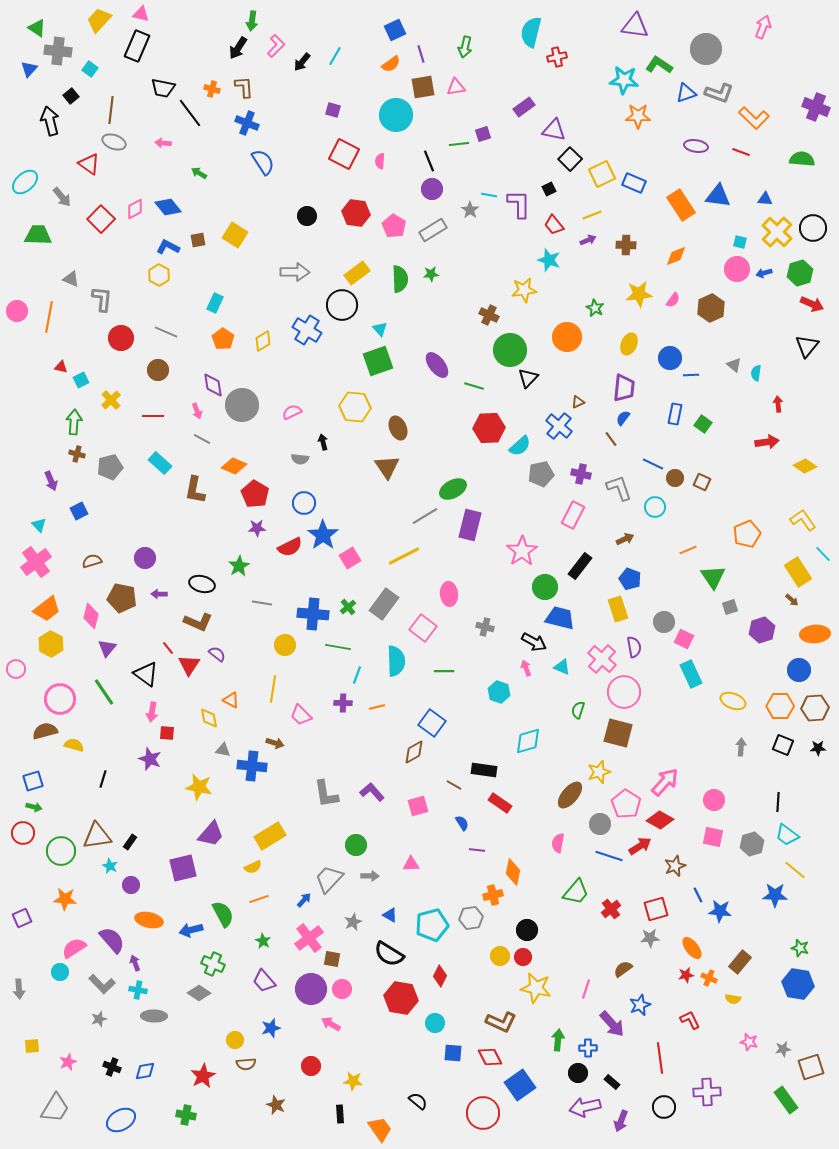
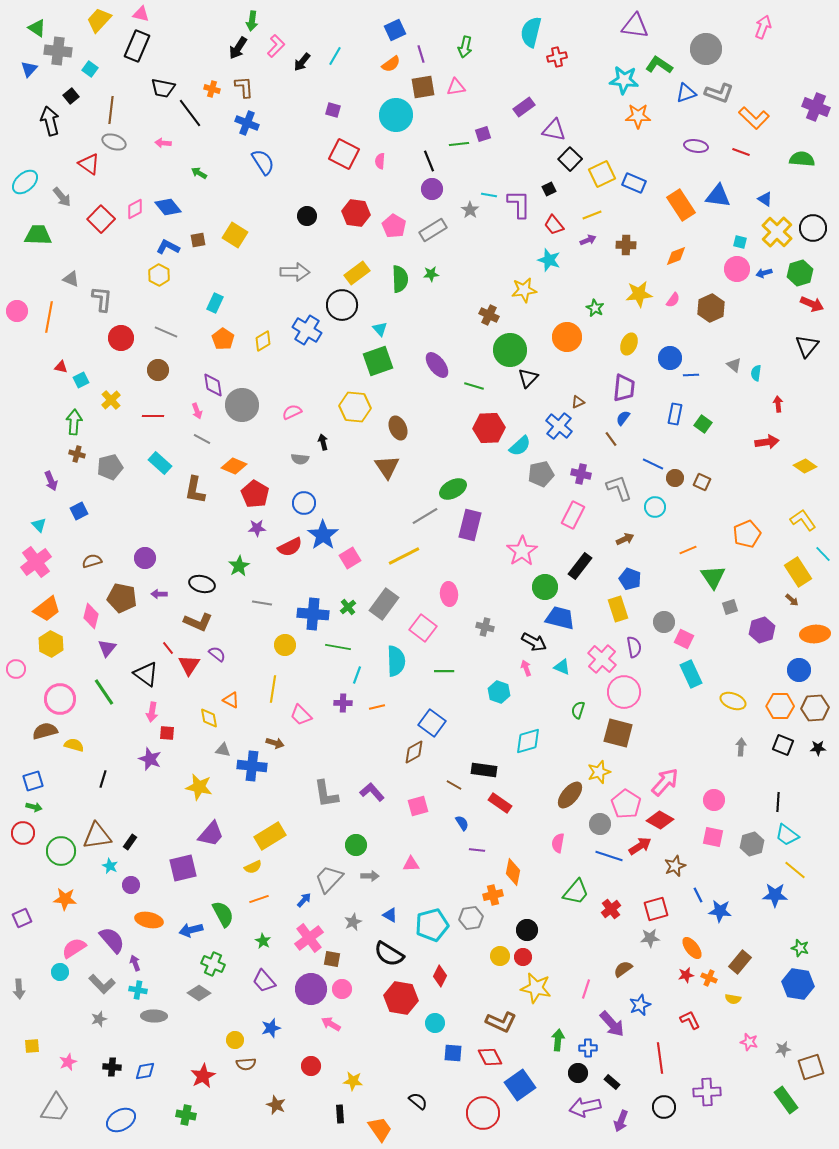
blue triangle at (765, 199): rotated 28 degrees clockwise
black cross at (112, 1067): rotated 18 degrees counterclockwise
